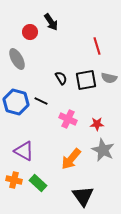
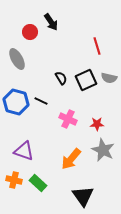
black square: rotated 15 degrees counterclockwise
purple triangle: rotated 10 degrees counterclockwise
